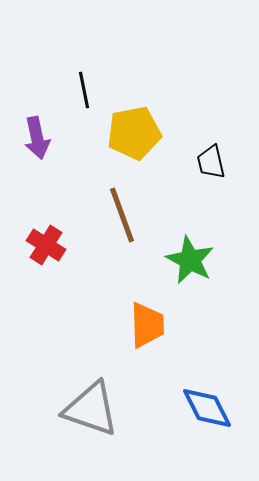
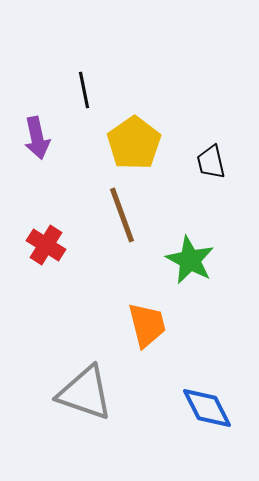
yellow pentagon: moved 10 px down; rotated 24 degrees counterclockwise
orange trapezoid: rotated 12 degrees counterclockwise
gray triangle: moved 6 px left, 16 px up
